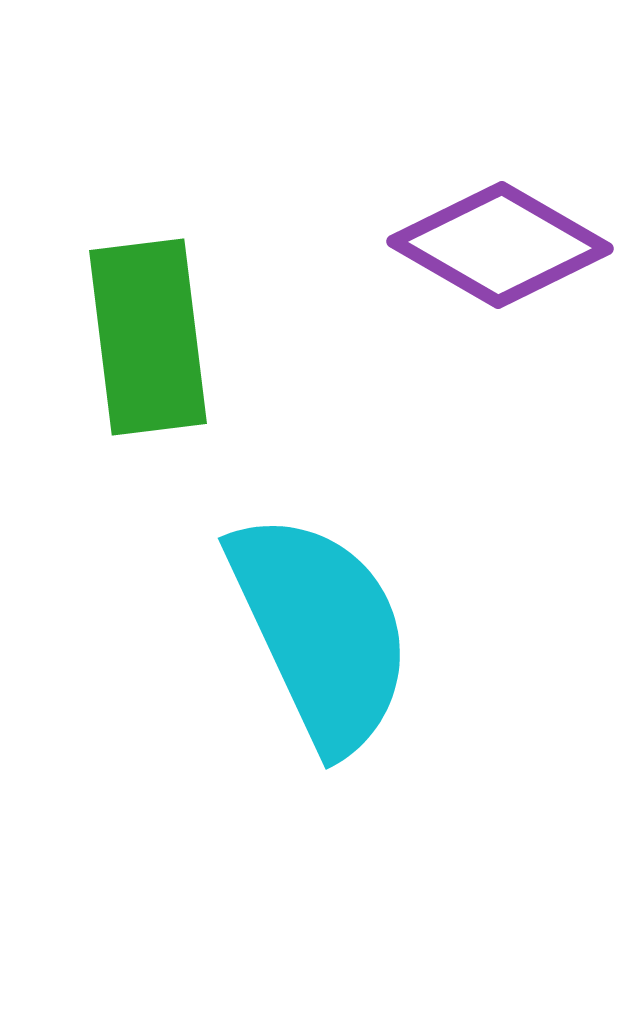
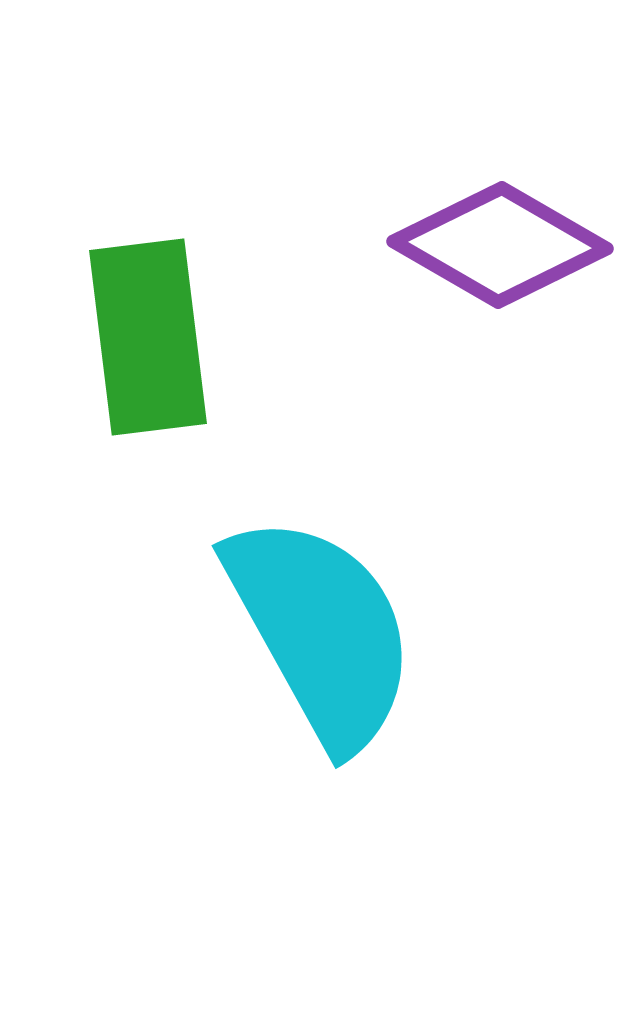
cyan semicircle: rotated 4 degrees counterclockwise
